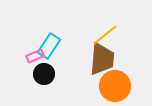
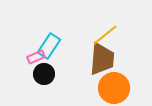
pink rectangle: moved 1 px right, 1 px down
orange circle: moved 1 px left, 2 px down
